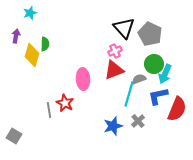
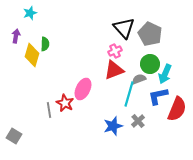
green circle: moved 4 px left
pink ellipse: moved 10 px down; rotated 30 degrees clockwise
